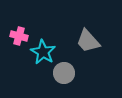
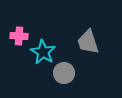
pink cross: rotated 12 degrees counterclockwise
gray trapezoid: moved 1 px down; rotated 24 degrees clockwise
